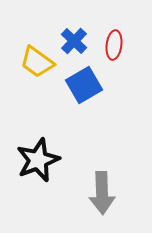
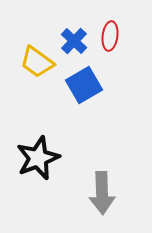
red ellipse: moved 4 px left, 9 px up
black star: moved 2 px up
